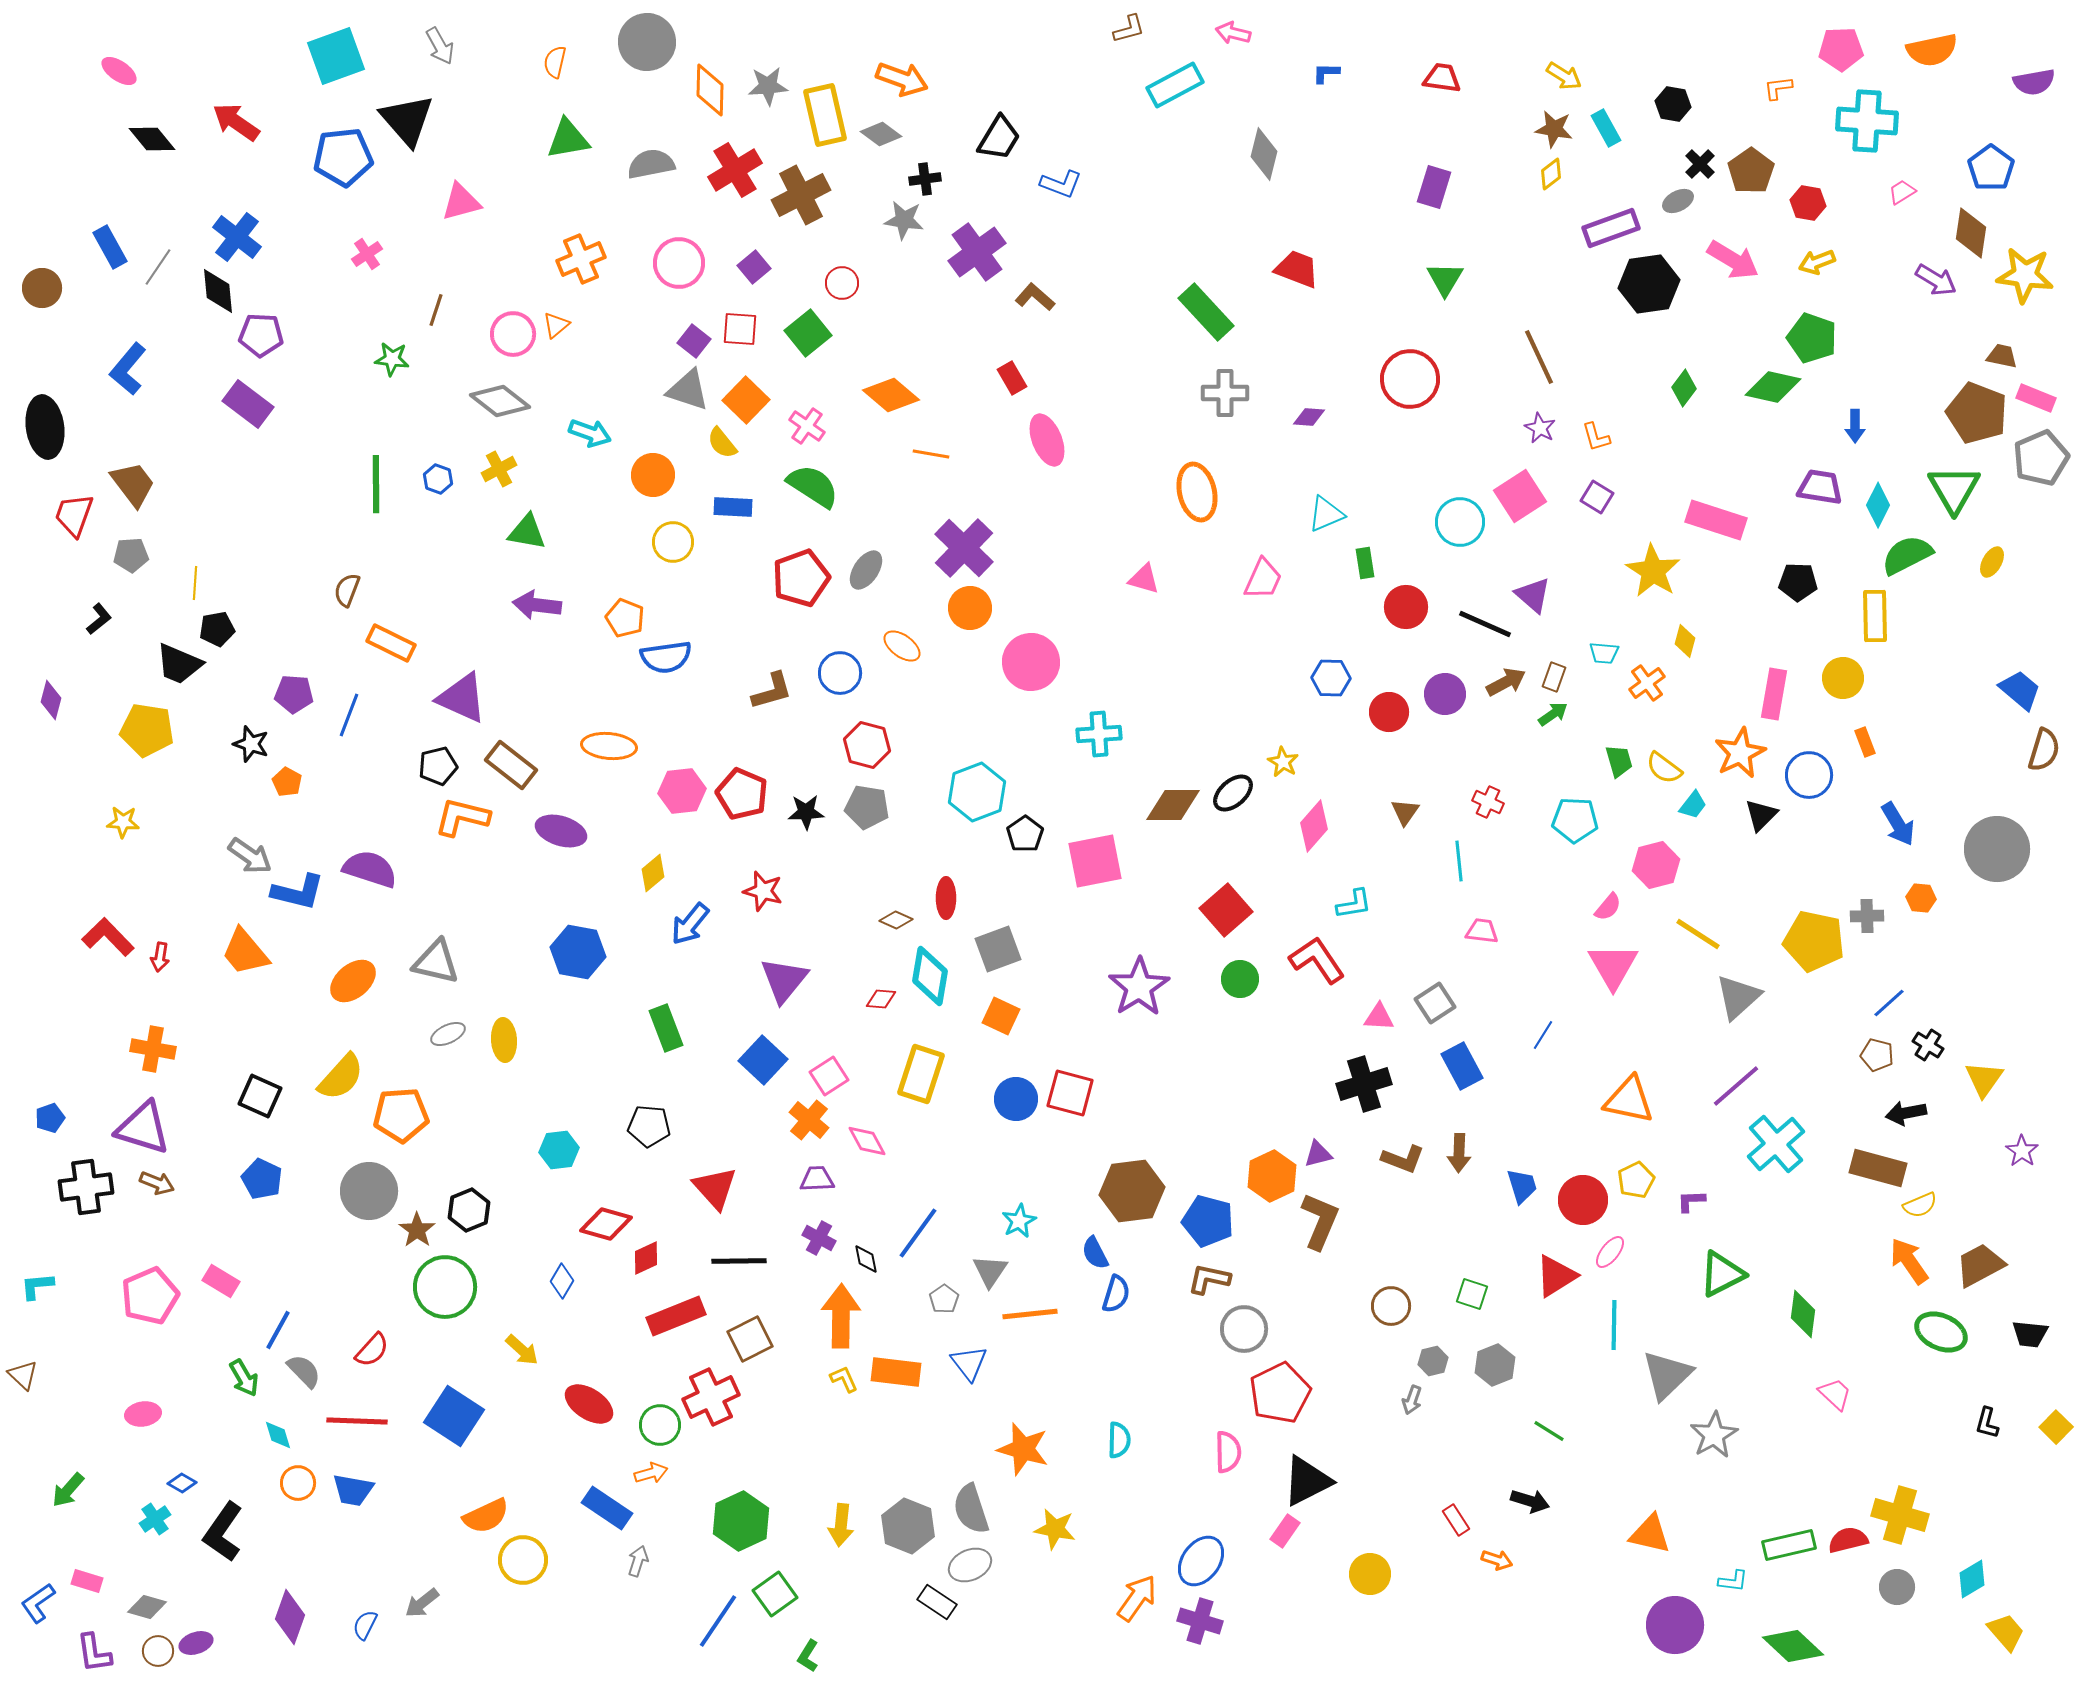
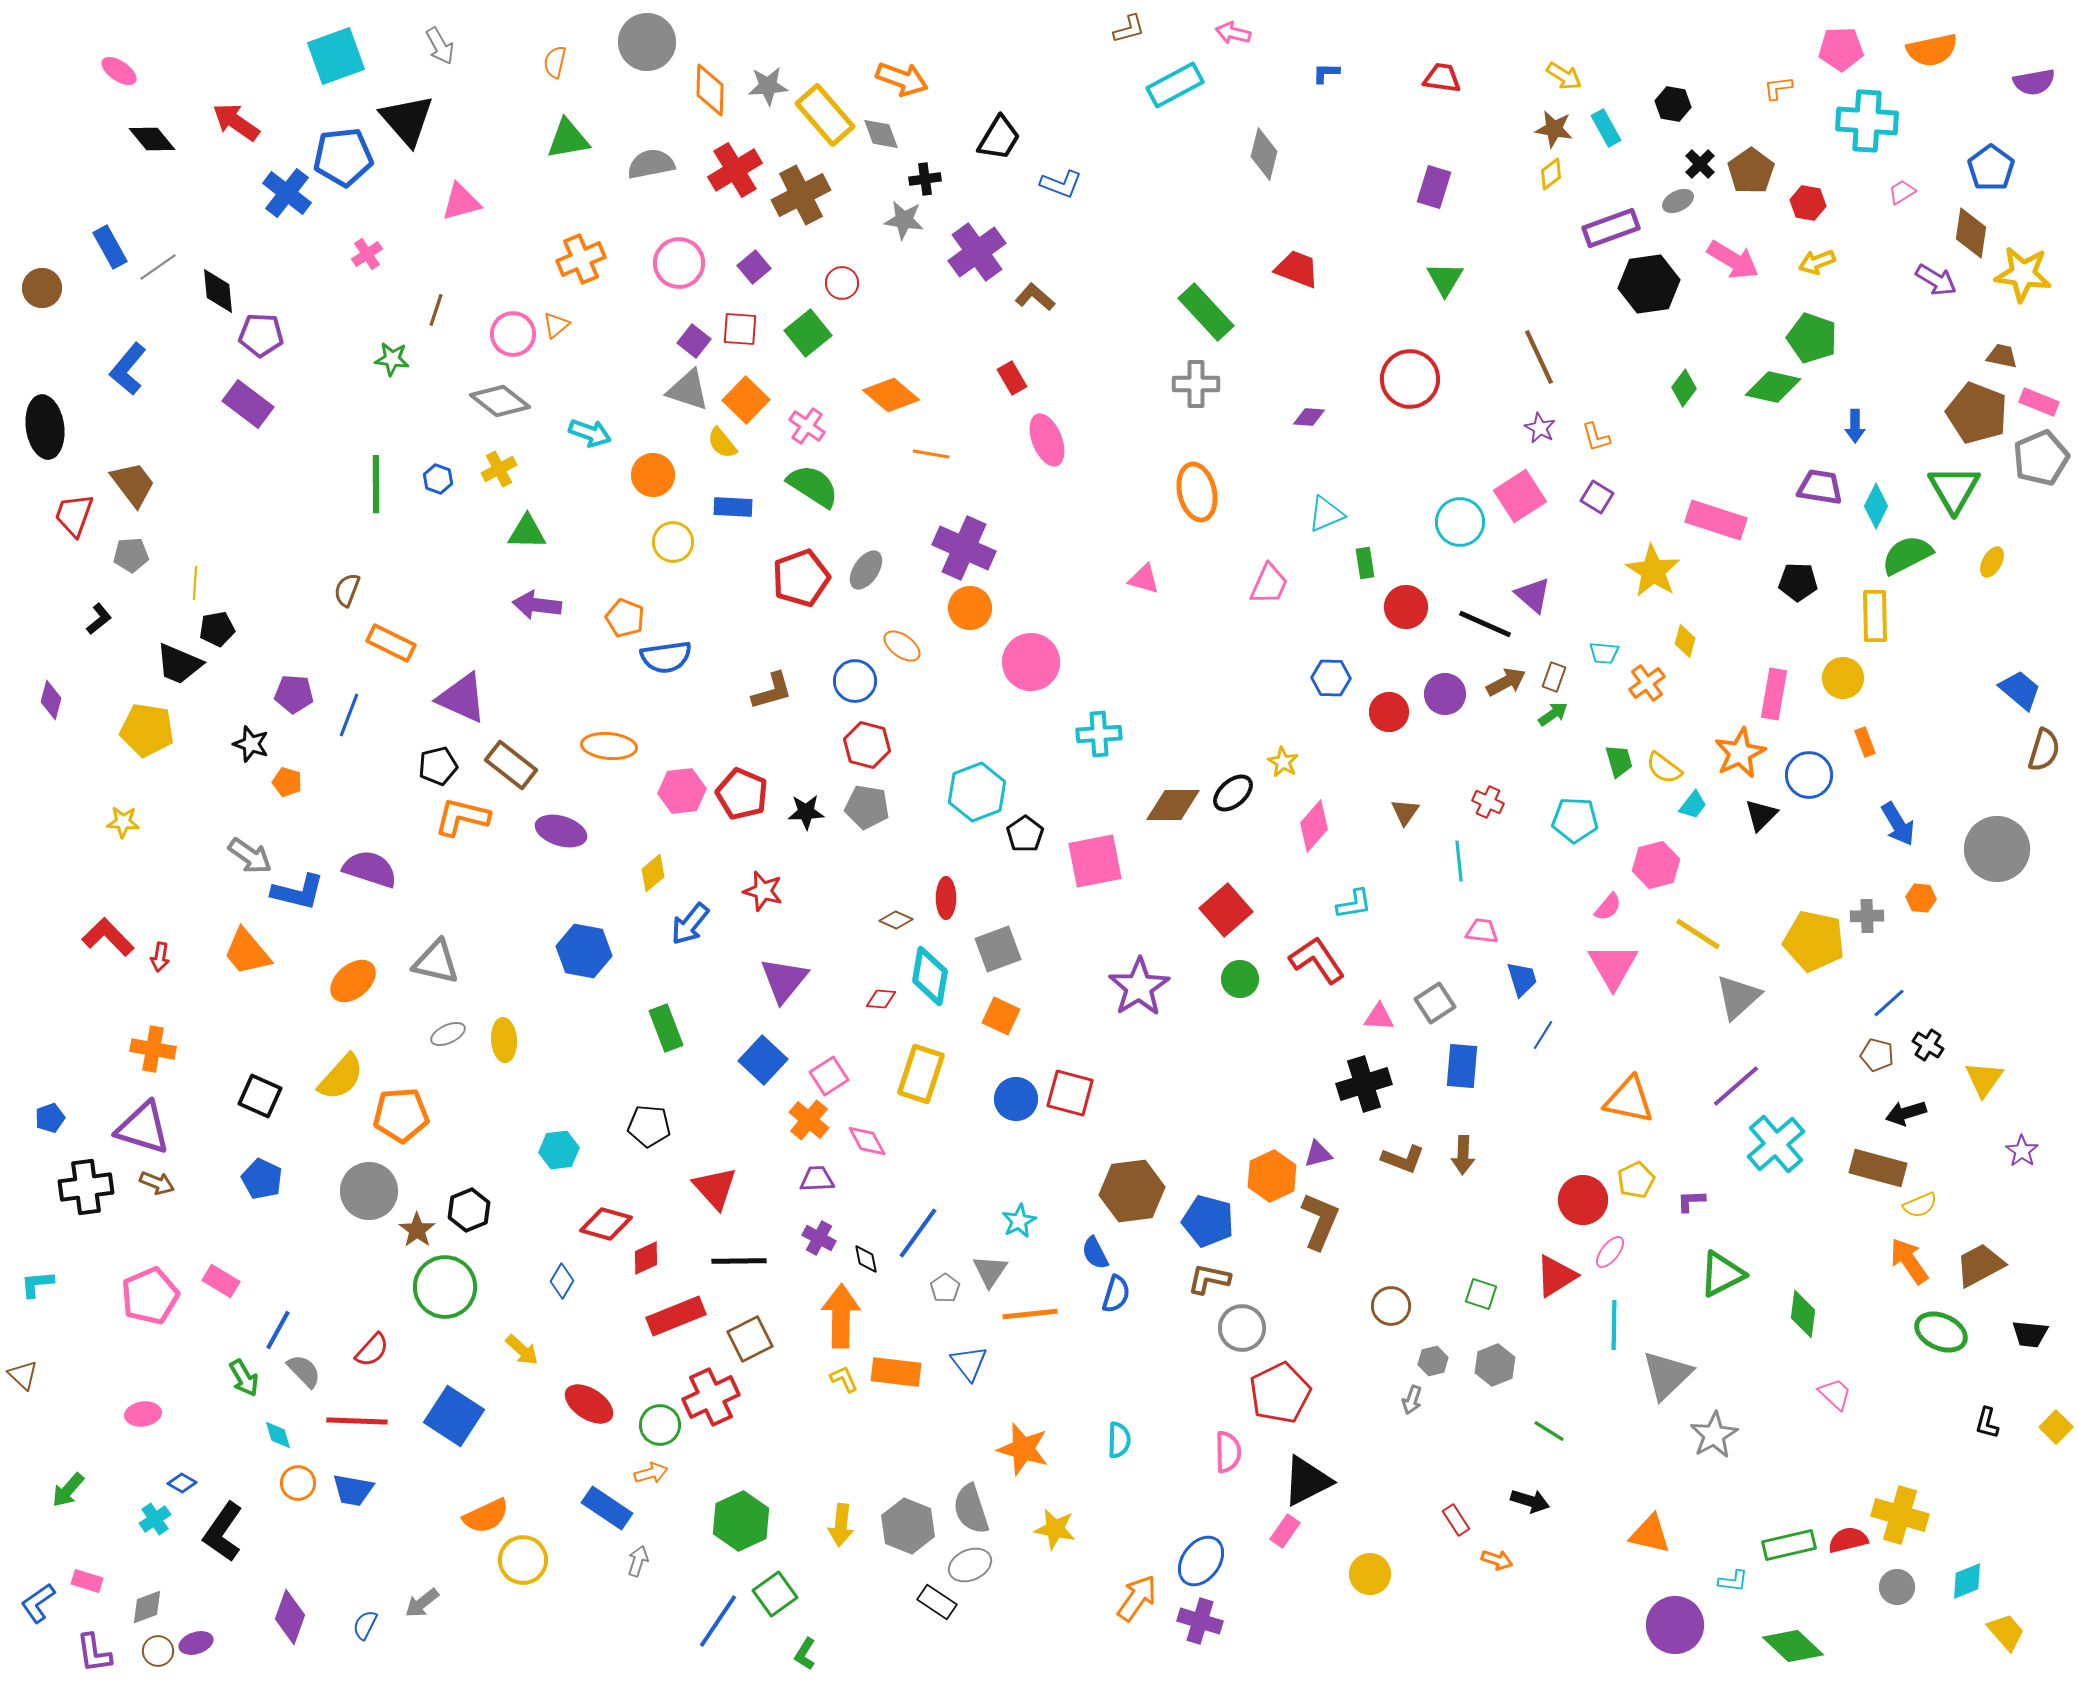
yellow rectangle at (825, 115): rotated 28 degrees counterclockwise
gray diamond at (881, 134): rotated 33 degrees clockwise
blue cross at (237, 237): moved 50 px right, 44 px up
gray line at (158, 267): rotated 21 degrees clockwise
yellow star at (2025, 275): moved 2 px left, 1 px up
gray cross at (1225, 393): moved 29 px left, 9 px up
pink rectangle at (2036, 398): moved 3 px right, 4 px down
cyan diamond at (1878, 505): moved 2 px left, 1 px down
green triangle at (527, 532): rotated 9 degrees counterclockwise
purple cross at (964, 548): rotated 20 degrees counterclockwise
pink trapezoid at (1263, 579): moved 6 px right, 5 px down
blue circle at (840, 673): moved 15 px right, 8 px down
orange pentagon at (287, 782): rotated 12 degrees counterclockwise
orange trapezoid at (245, 952): moved 2 px right
blue hexagon at (578, 952): moved 6 px right, 1 px up
blue rectangle at (1462, 1066): rotated 33 degrees clockwise
black arrow at (1906, 1113): rotated 6 degrees counterclockwise
brown arrow at (1459, 1153): moved 4 px right, 2 px down
blue trapezoid at (1522, 1186): moved 207 px up
cyan L-shape at (37, 1286): moved 2 px up
green square at (1472, 1294): moved 9 px right
gray pentagon at (944, 1299): moved 1 px right, 11 px up
gray circle at (1244, 1329): moved 2 px left, 1 px up
cyan diamond at (1972, 1579): moved 5 px left, 2 px down; rotated 9 degrees clockwise
gray diamond at (147, 1607): rotated 36 degrees counterclockwise
green L-shape at (808, 1656): moved 3 px left, 2 px up
